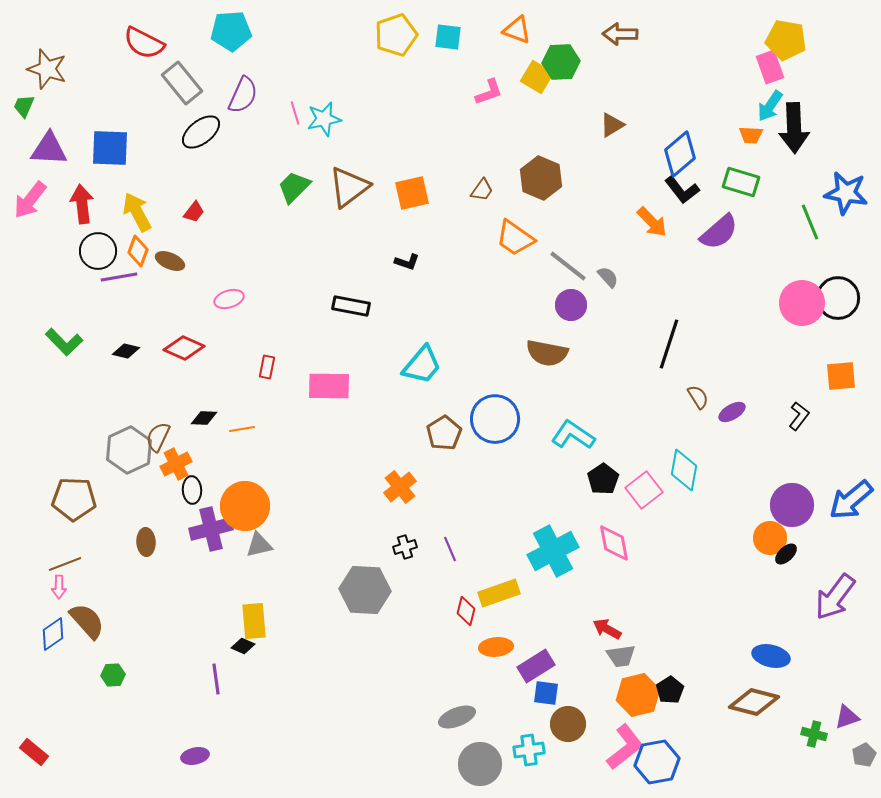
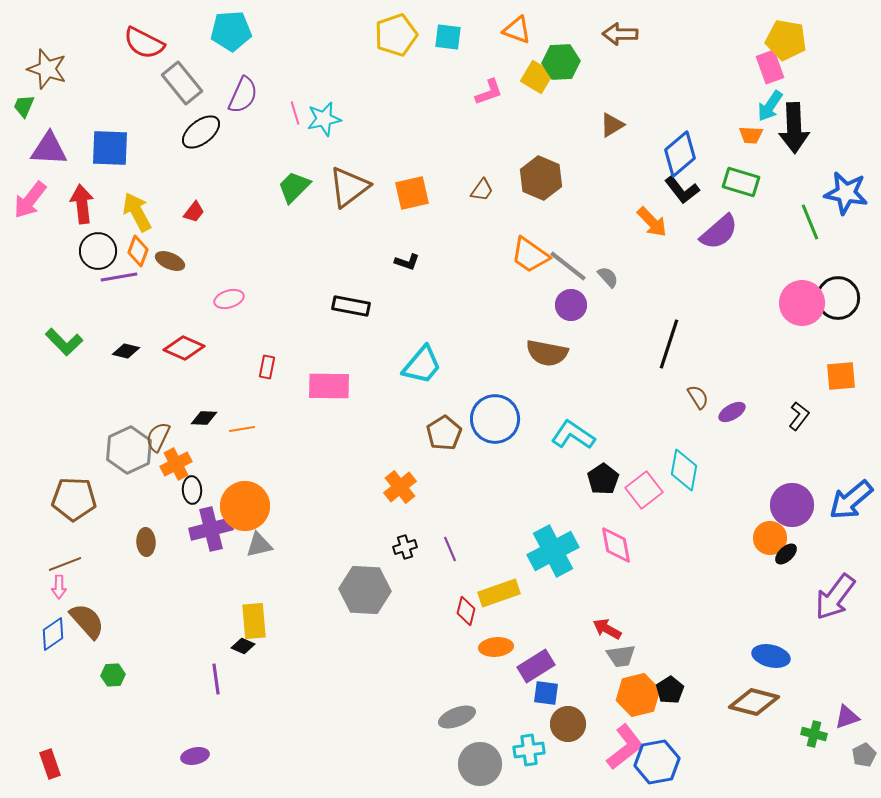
orange trapezoid at (515, 238): moved 15 px right, 17 px down
pink diamond at (614, 543): moved 2 px right, 2 px down
red rectangle at (34, 752): moved 16 px right, 12 px down; rotated 32 degrees clockwise
